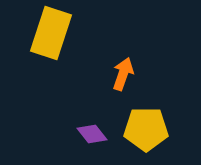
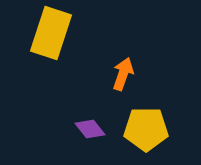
purple diamond: moved 2 px left, 5 px up
